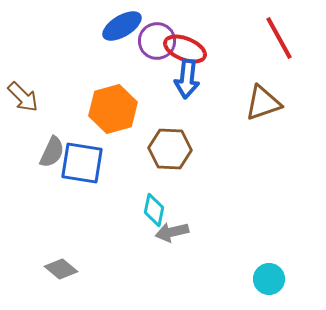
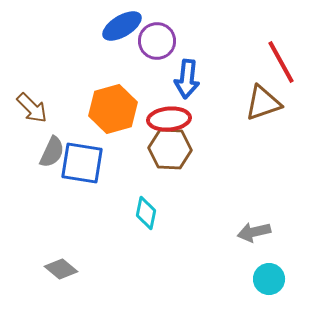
red line: moved 2 px right, 24 px down
red ellipse: moved 16 px left, 70 px down; rotated 27 degrees counterclockwise
brown arrow: moved 9 px right, 11 px down
cyan diamond: moved 8 px left, 3 px down
gray arrow: moved 82 px right
